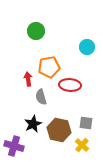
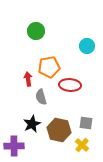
cyan circle: moved 1 px up
black star: moved 1 px left
purple cross: rotated 18 degrees counterclockwise
